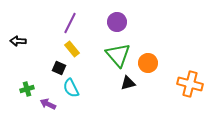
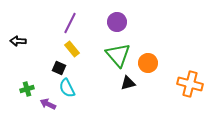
cyan semicircle: moved 4 px left
